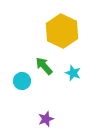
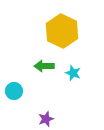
green arrow: rotated 48 degrees counterclockwise
cyan circle: moved 8 px left, 10 px down
